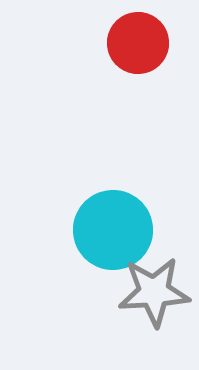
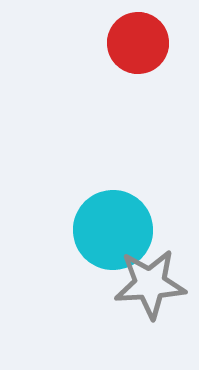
gray star: moved 4 px left, 8 px up
